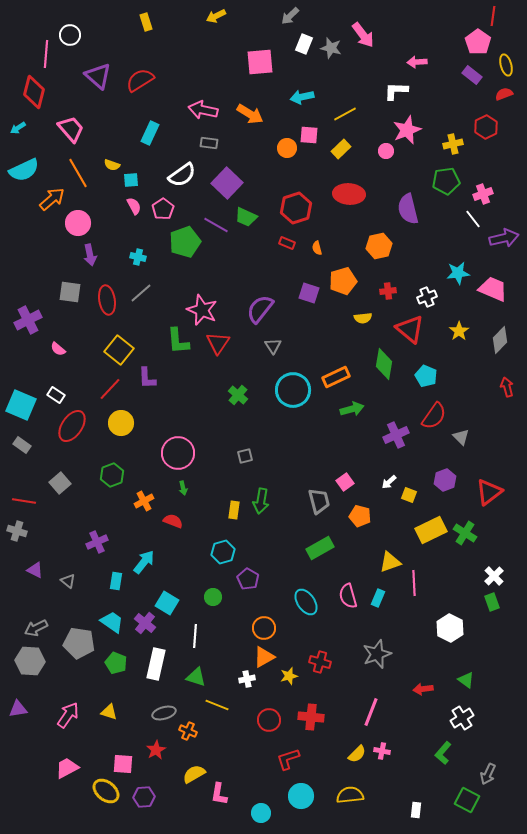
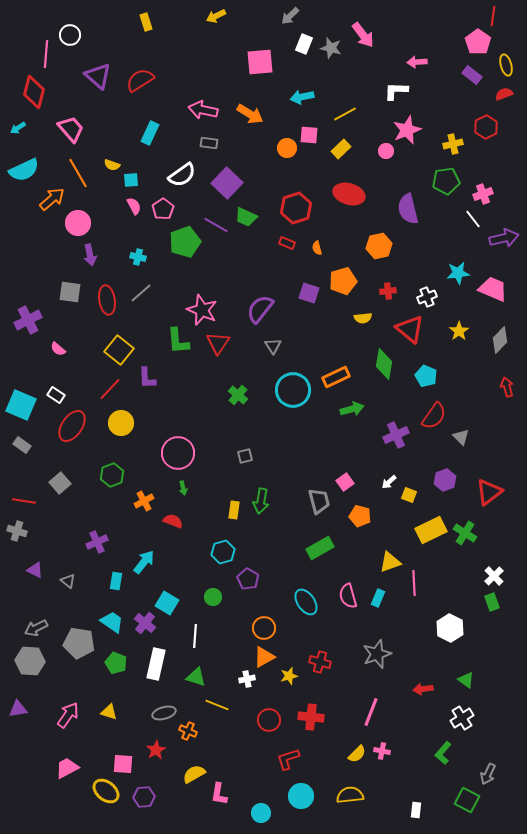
red ellipse at (349, 194): rotated 12 degrees clockwise
